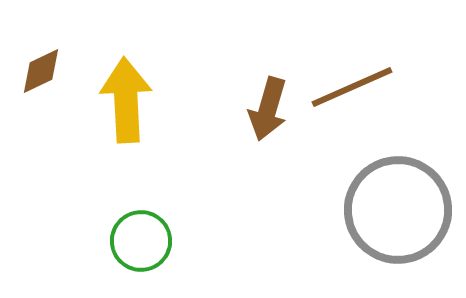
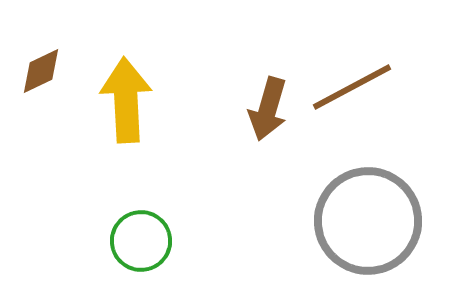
brown line: rotated 4 degrees counterclockwise
gray circle: moved 30 px left, 11 px down
